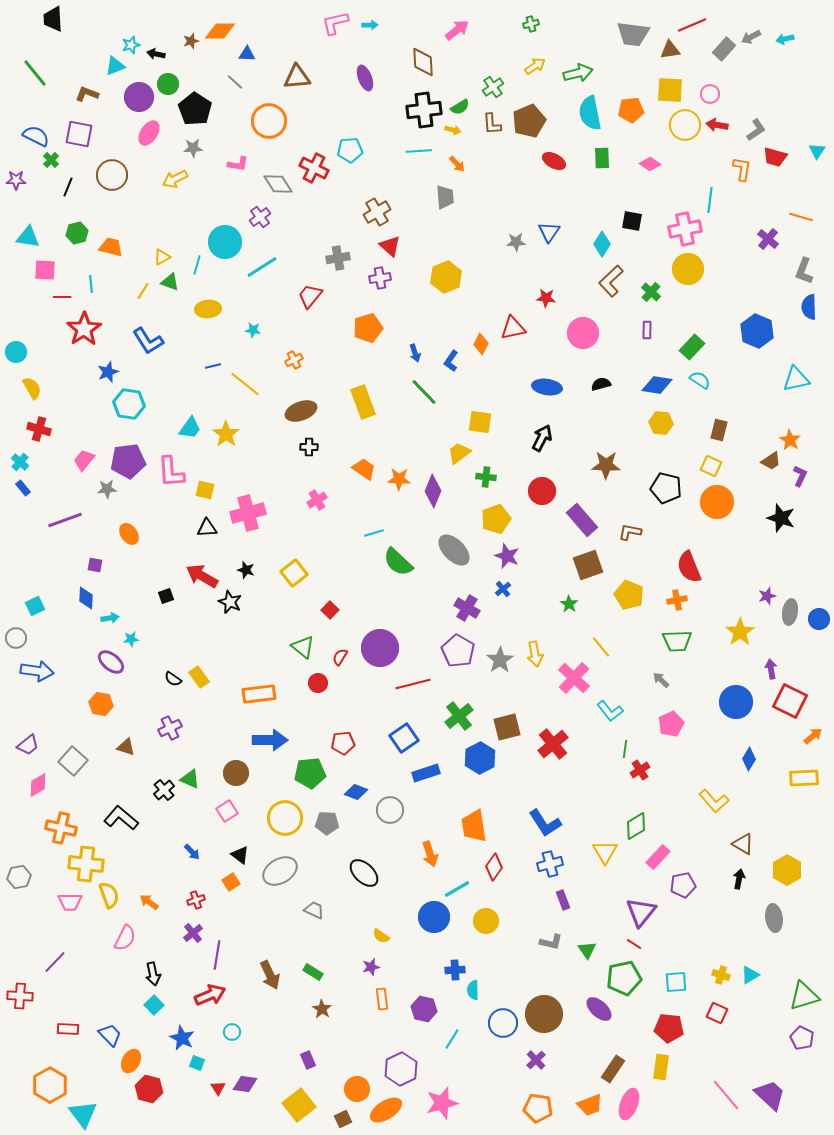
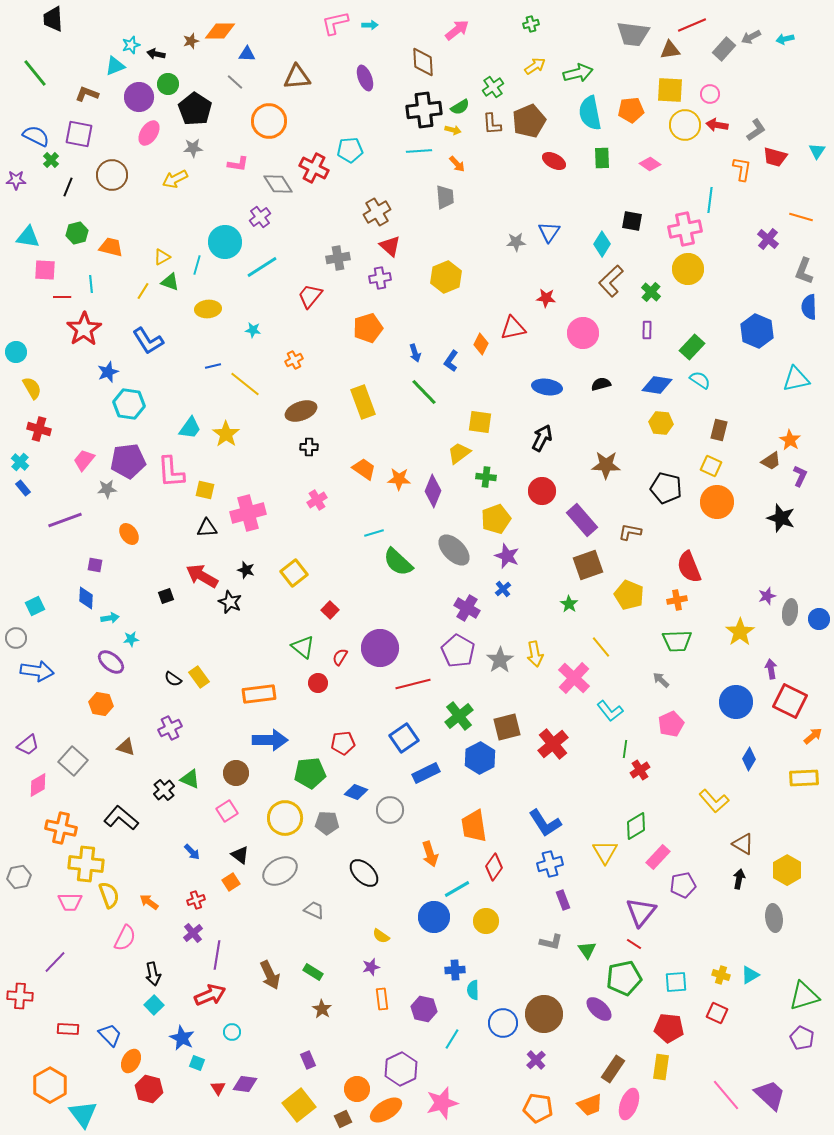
blue rectangle at (426, 773): rotated 8 degrees counterclockwise
